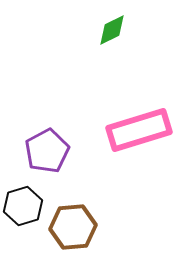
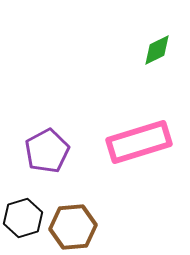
green diamond: moved 45 px right, 20 px down
pink rectangle: moved 12 px down
black hexagon: moved 12 px down
